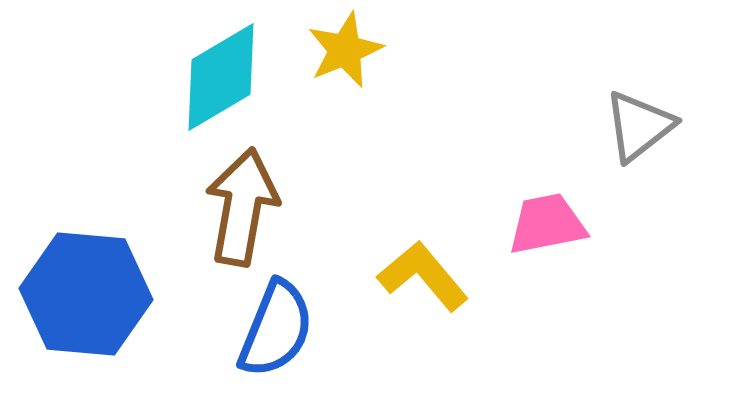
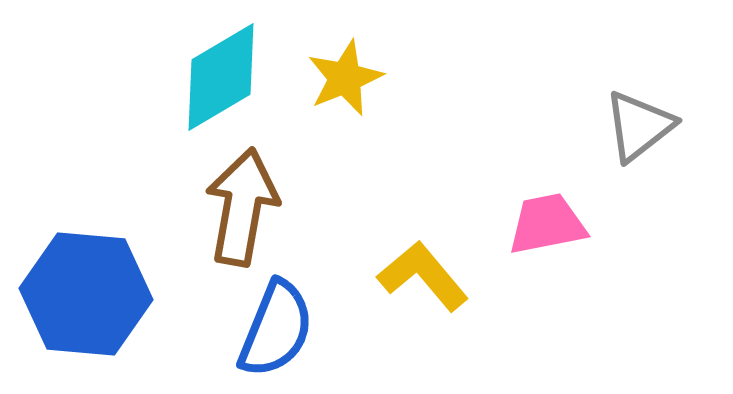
yellow star: moved 28 px down
